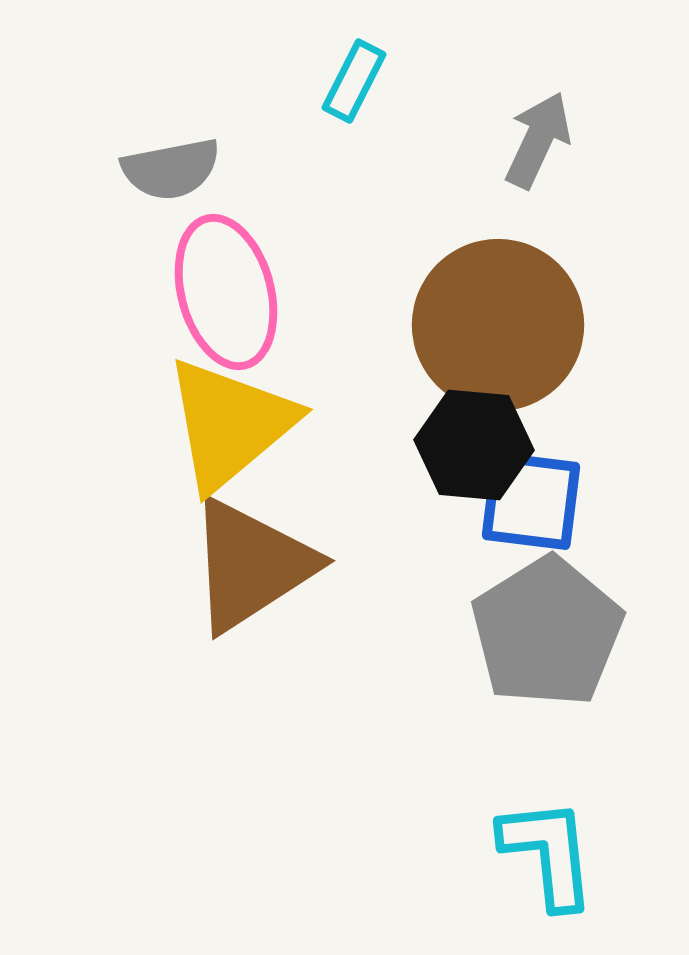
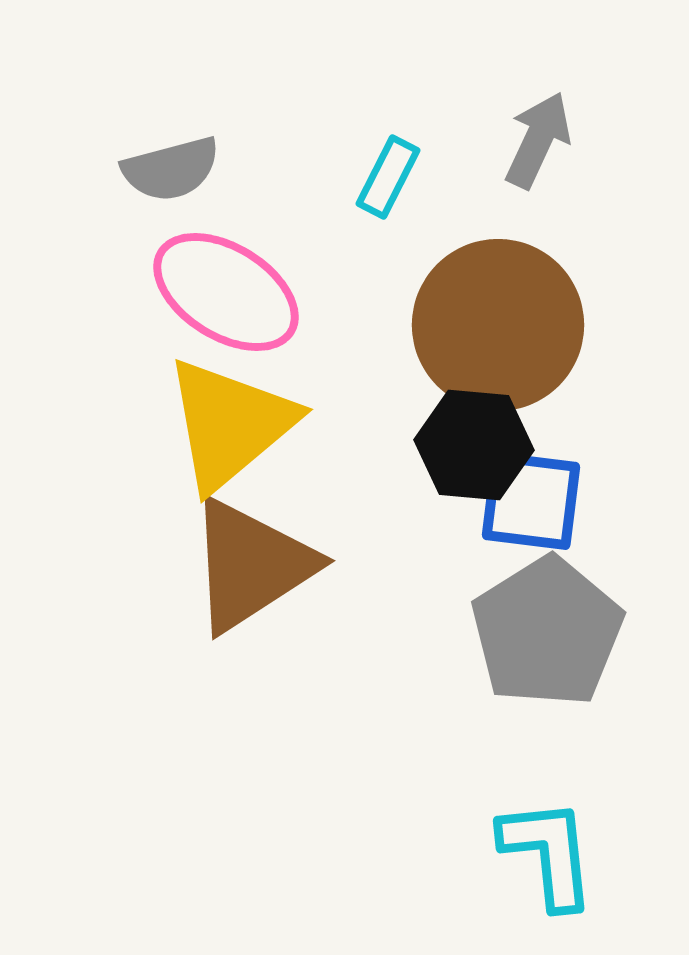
cyan rectangle: moved 34 px right, 96 px down
gray semicircle: rotated 4 degrees counterclockwise
pink ellipse: rotated 43 degrees counterclockwise
